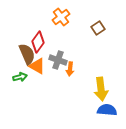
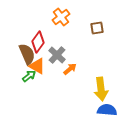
brown square: moved 1 px left; rotated 24 degrees clockwise
gray cross: moved 1 px left, 5 px up; rotated 24 degrees clockwise
orange arrow: rotated 136 degrees counterclockwise
green arrow: moved 9 px right, 1 px up; rotated 24 degrees counterclockwise
